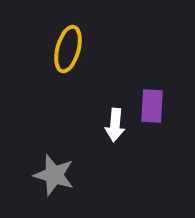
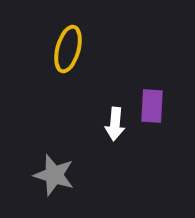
white arrow: moved 1 px up
